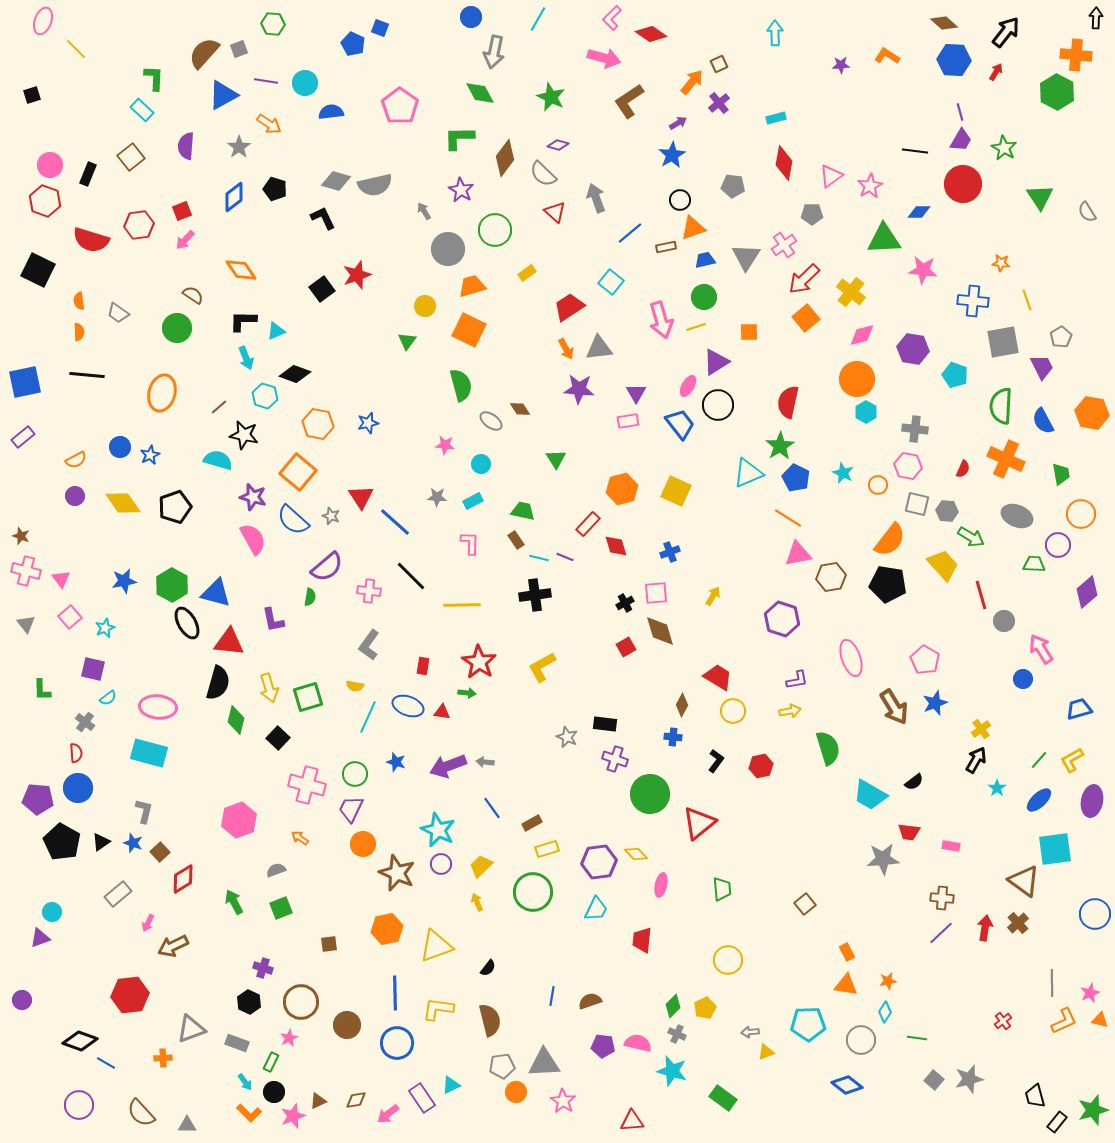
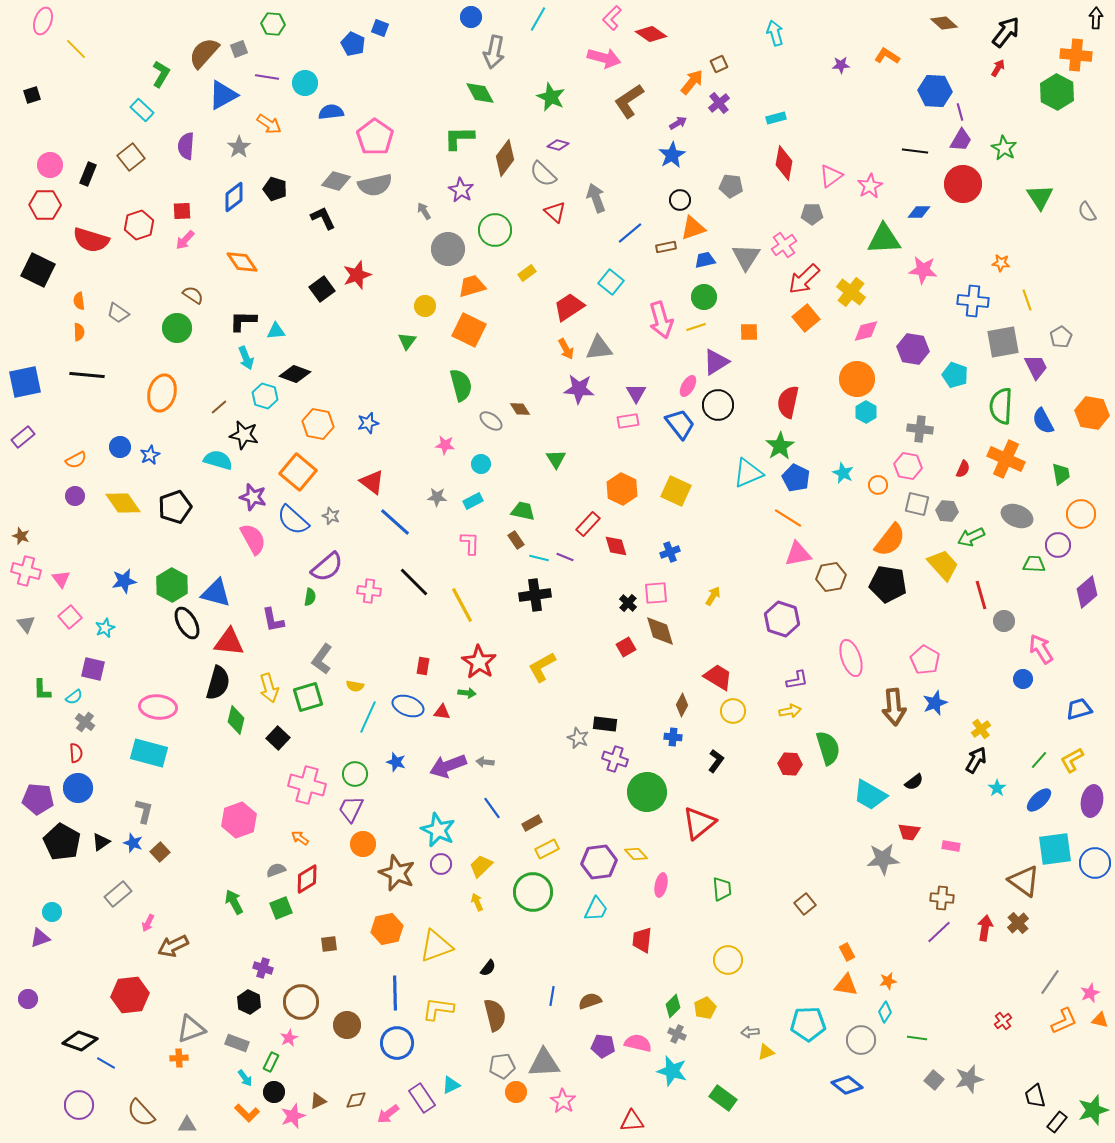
cyan arrow at (775, 33): rotated 15 degrees counterclockwise
blue hexagon at (954, 60): moved 19 px left, 31 px down
red arrow at (996, 72): moved 2 px right, 4 px up
green L-shape at (154, 78): moved 7 px right, 4 px up; rotated 28 degrees clockwise
purple line at (266, 81): moved 1 px right, 4 px up
pink pentagon at (400, 106): moved 25 px left, 31 px down
gray pentagon at (733, 186): moved 2 px left
red hexagon at (45, 201): moved 4 px down; rotated 20 degrees counterclockwise
red square at (182, 211): rotated 18 degrees clockwise
red hexagon at (139, 225): rotated 12 degrees counterclockwise
orange diamond at (241, 270): moved 1 px right, 8 px up
cyan triangle at (276, 331): rotated 18 degrees clockwise
pink diamond at (862, 335): moved 4 px right, 4 px up
purple trapezoid at (1042, 367): moved 6 px left
gray cross at (915, 429): moved 5 px right
orange hexagon at (622, 489): rotated 20 degrees counterclockwise
red triangle at (361, 497): moved 11 px right, 15 px up; rotated 20 degrees counterclockwise
green arrow at (971, 537): rotated 124 degrees clockwise
black line at (411, 576): moved 3 px right, 6 px down
black cross at (625, 603): moved 3 px right; rotated 18 degrees counterclockwise
yellow line at (462, 605): rotated 63 degrees clockwise
gray L-shape at (369, 645): moved 47 px left, 14 px down
cyan semicircle at (108, 698): moved 34 px left, 1 px up
brown arrow at (894, 707): rotated 27 degrees clockwise
gray star at (567, 737): moved 11 px right, 1 px down
red hexagon at (761, 766): moved 29 px right, 2 px up; rotated 15 degrees clockwise
green circle at (650, 794): moved 3 px left, 2 px up
yellow rectangle at (547, 849): rotated 10 degrees counterclockwise
red diamond at (183, 879): moved 124 px right
blue circle at (1095, 914): moved 51 px up
purple line at (941, 933): moved 2 px left, 1 px up
gray line at (1052, 983): moved 2 px left, 1 px up; rotated 36 degrees clockwise
purple circle at (22, 1000): moved 6 px right, 1 px up
brown semicircle at (490, 1020): moved 5 px right, 5 px up
orange cross at (163, 1058): moved 16 px right
cyan arrow at (245, 1082): moved 4 px up
orange L-shape at (249, 1113): moved 2 px left
